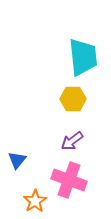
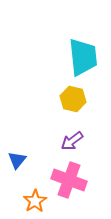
yellow hexagon: rotated 15 degrees clockwise
